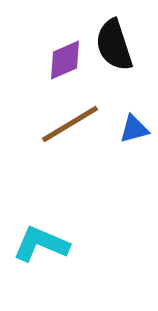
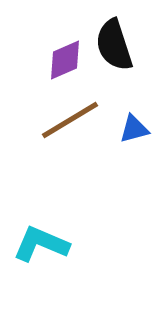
brown line: moved 4 px up
